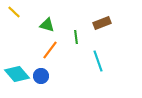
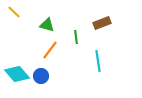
cyan line: rotated 10 degrees clockwise
